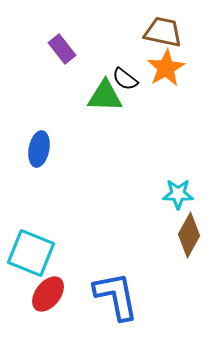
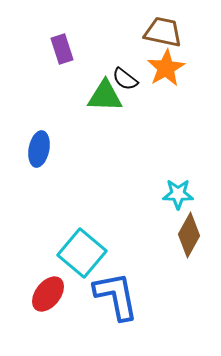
purple rectangle: rotated 20 degrees clockwise
cyan square: moved 51 px right; rotated 18 degrees clockwise
